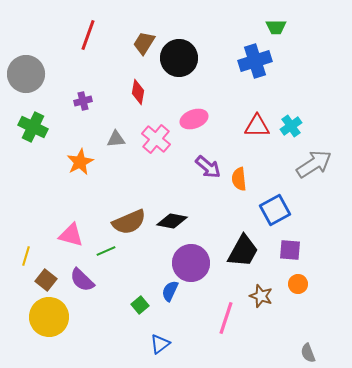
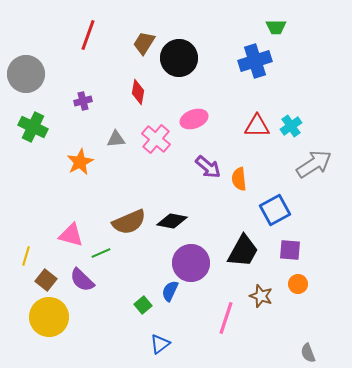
green line: moved 5 px left, 2 px down
green square: moved 3 px right
